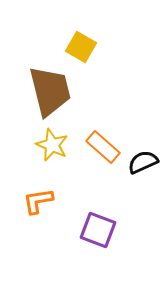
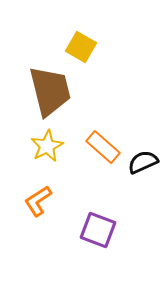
yellow star: moved 5 px left, 1 px down; rotated 20 degrees clockwise
orange L-shape: rotated 24 degrees counterclockwise
